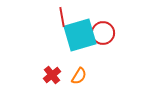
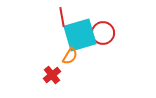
orange semicircle: moved 9 px left, 20 px up
